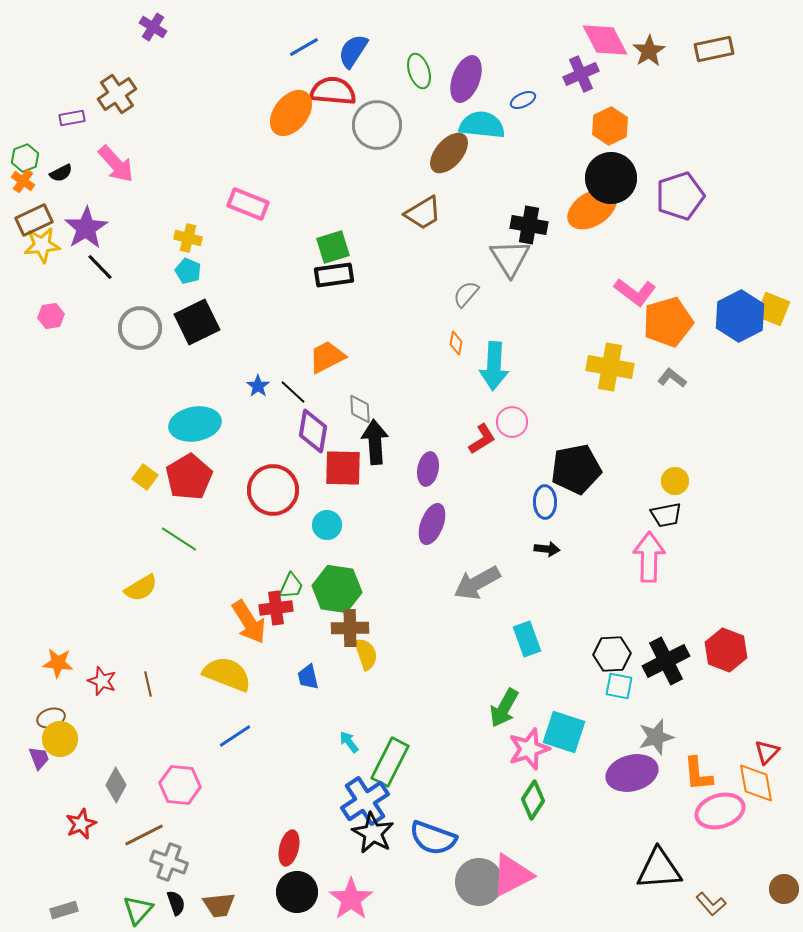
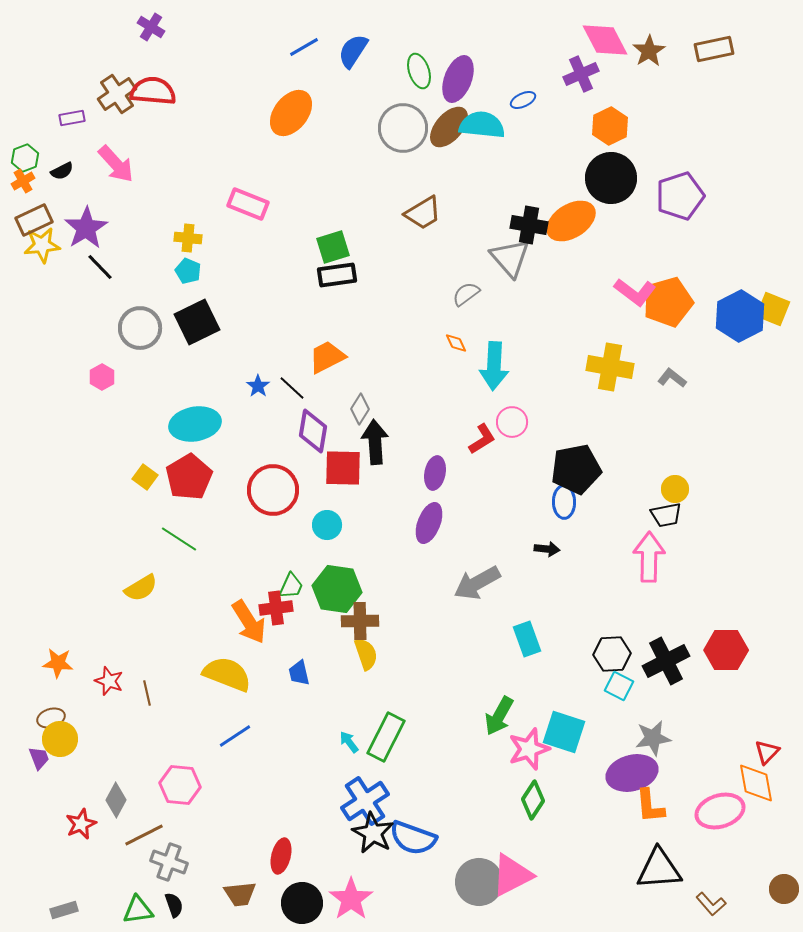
purple cross at (153, 27): moved 2 px left
purple ellipse at (466, 79): moved 8 px left
red semicircle at (333, 91): moved 180 px left
gray circle at (377, 125): moved 26 px right, 3 px down
brown ellipse at (449, 153): moved 26 px up
black semicircle at (61, 173): moved 1 px right, 2 px up
orange cross at (23, 181): rotated 25 degrees clockwise
orange ellipse at (592, 209): moved 21 px left, 12 px down
yellow cross at (188, 238): rotated 8 degrees counterclockwise
gray triangle at (510, 258): rotated 9 degrees counterclockwise
black rectangle at (334, 275): moved 3 px right
gray semicircle at (466, 294): rotated 12 degrees clockwise
pink hexagon at (51, 316): moved 51 px right, 61 px down; rotated 20 degrees counterclockwise
orange pentagon at (668, 322): moved 20 px up
orange diamond at (456, 343): rotated 35 degrees counterclockwise
black line at (293, 392): moved 1 px left, 4 px up
gray diamond at (360, 409): rotated 36 degrees clockwise
purple ellipse at (428, 469): moved 7 px right, 4 px down
yellow circle at (675, 481): moved 8 px down
blue ellipse at (545, 502): moved 19 px right
purple ellipse at (432, 524): moved 3 px left, 1 px up
brown cross at (350, 628): moved 10 px right, 7 px up
red hexagon at (726, 650): rotated 21 degrees counterclockwise
blue trapezoid at (308, 677): moved 9 px left, 4 px up
red star at (102, 681): moved 7 px right
brown line at (148, 684): moved 1 px left, 9 px down
cyan square at (619, 686): rotated 16 degrees clockwise
green arrow at (504, 708): moved 5 px left, 8 px down
gray star at (656, 737): moved 3 px left, 1 px down; rotated 6 degrees clockwise
green rectangle at (390, 762): moved 4 px left, 25 px up
orange L-shape at (698, 774): moved 48 px left, 32 px down
gray diamond at (116, 785): moved 15 px down
blue semicircle at (433, 838): moved 20 px left
red ellipse at (289, 848): moved 8 px left, 8 px down
black circle at (297, 892): moved 5 px right, 11 px down
black semicircle at (176, 903): moved 2 px left, 2 px down
brown trapezoid at (219, 905): moved 21 px right, 11 px up
green triangle at (138, 910): rotated 40 degrees clockwise
